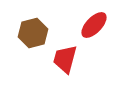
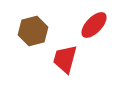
brown hexagon: moved 2 px up
